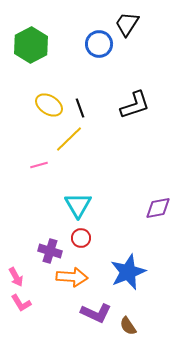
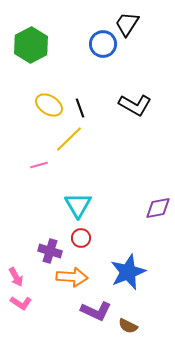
blue circle: moved 4 px right
black L-shape: rotated 48 degrees clockwise
pink L-shape: rotated 25 degrees counterclockwise
purple L-shape: moved 2 px up
brown semicircle: rotated 30 degrees counterclockwise
